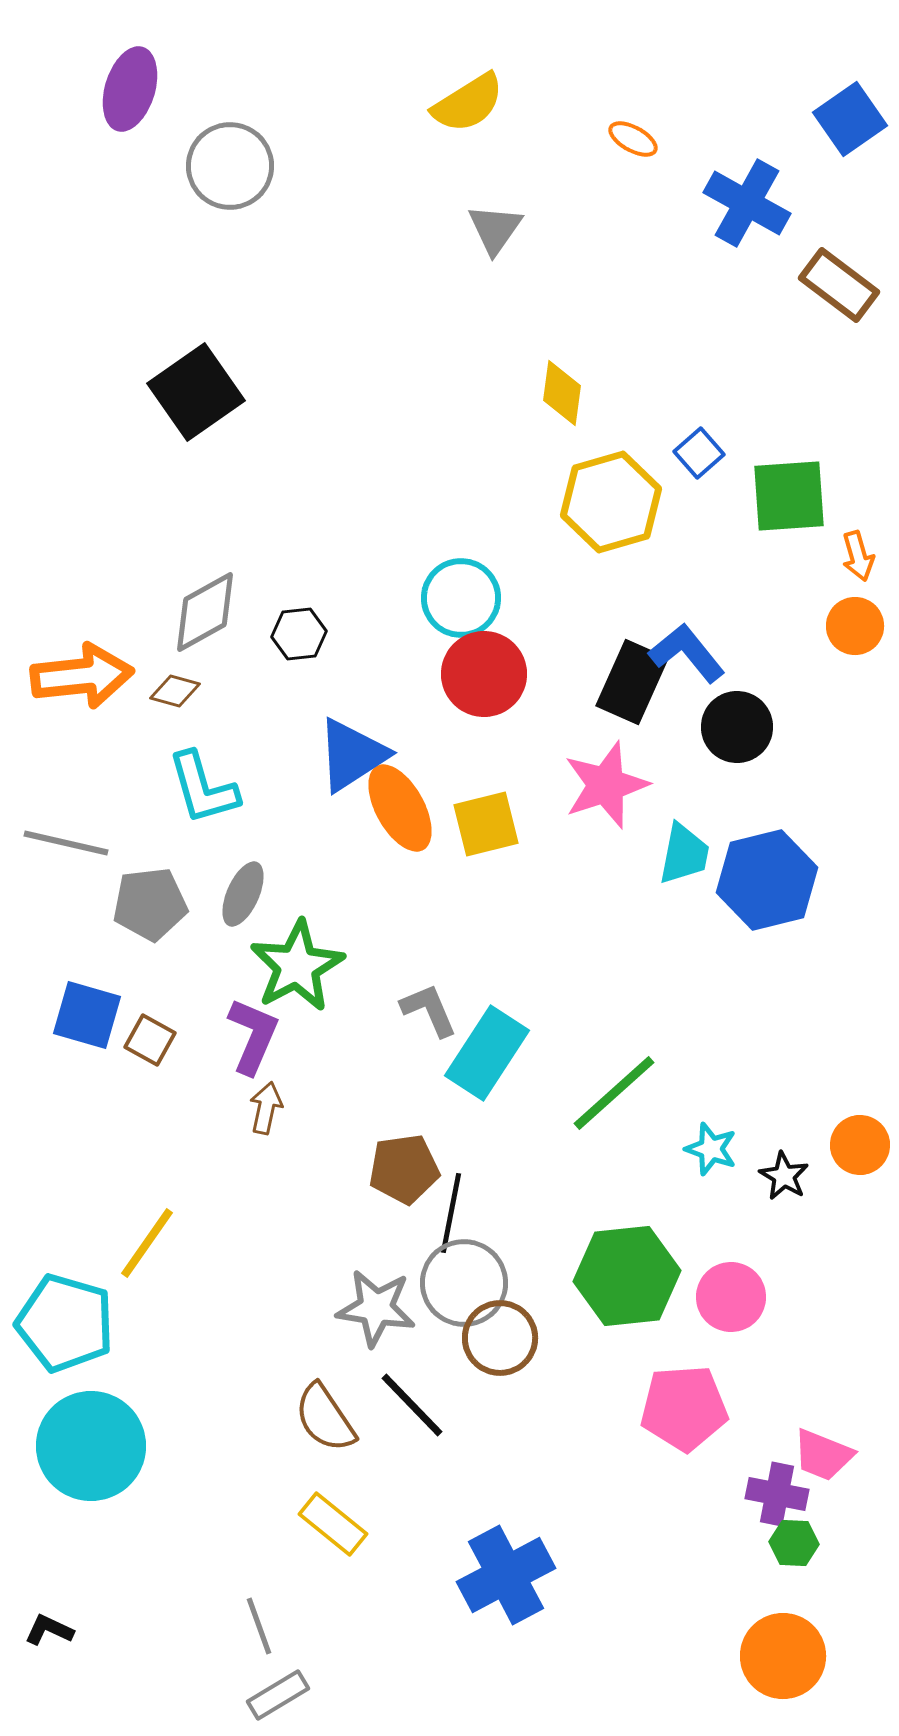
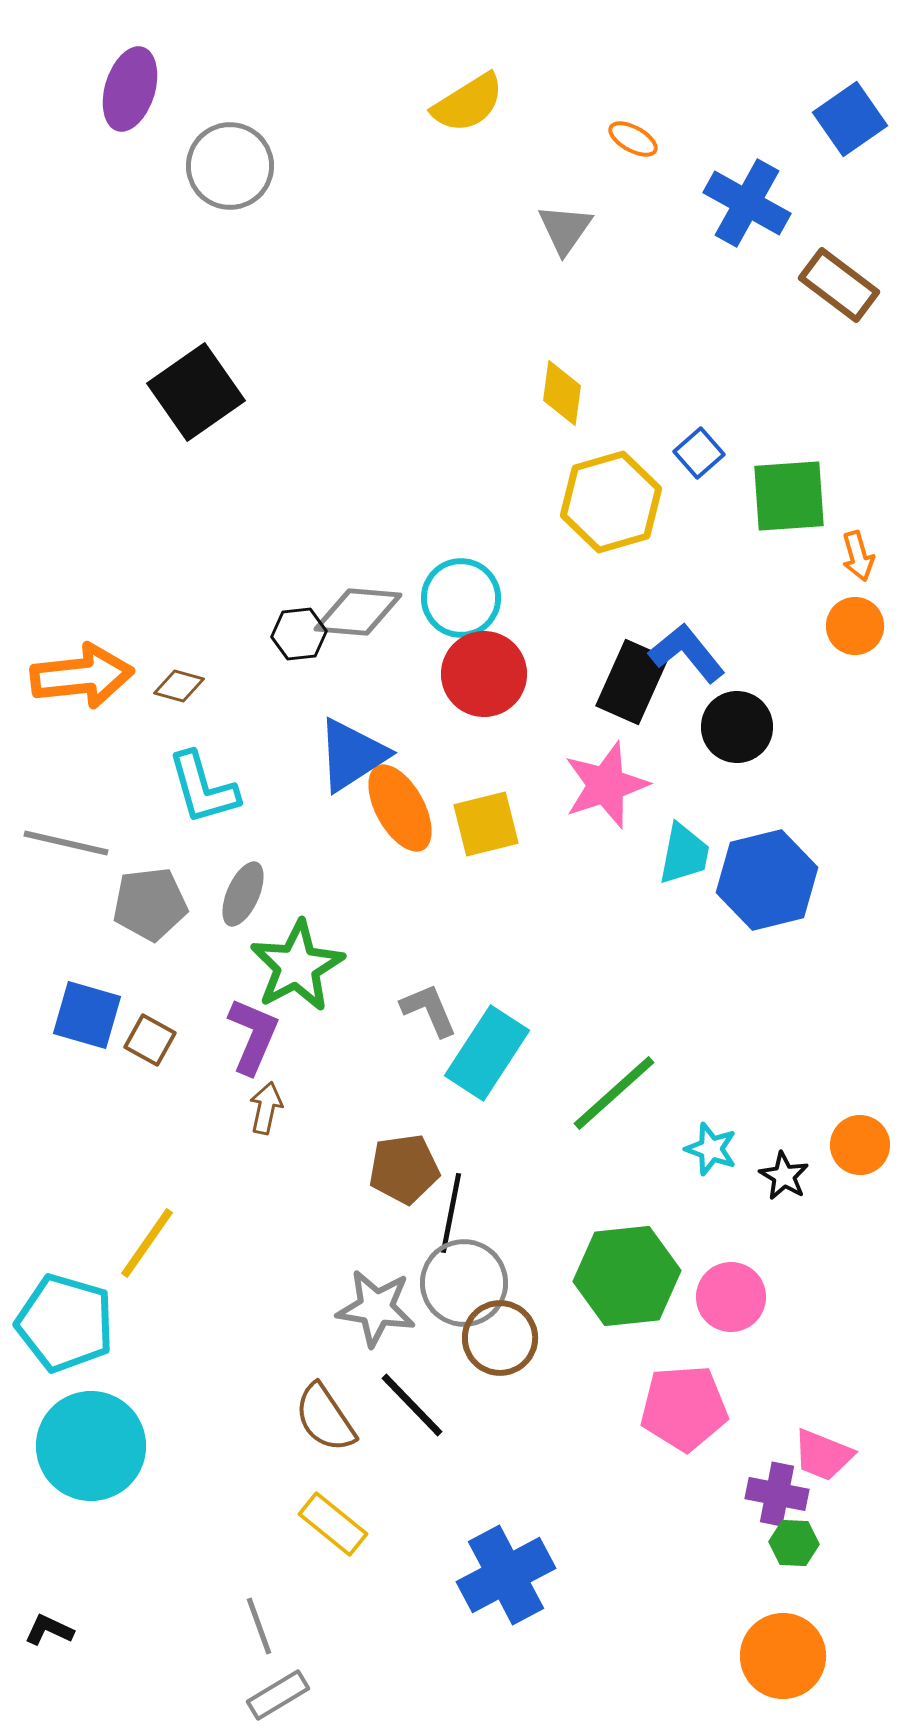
gray triangle at (495, 229): moved 70 px right
gray diamond at (205, 612): moved 153 px right; rotated 34 degrees clockwise
brown diamond at (175, 691): moved 4 px right, 5 px up
